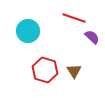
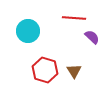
red line: rotated 15 degrees counterclockwise
